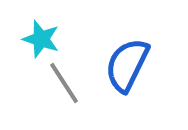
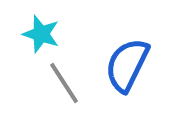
cyan star: moved 5 px up
